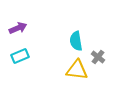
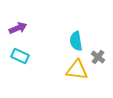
cyan rectangle: rotated 48 degrees clockwise
